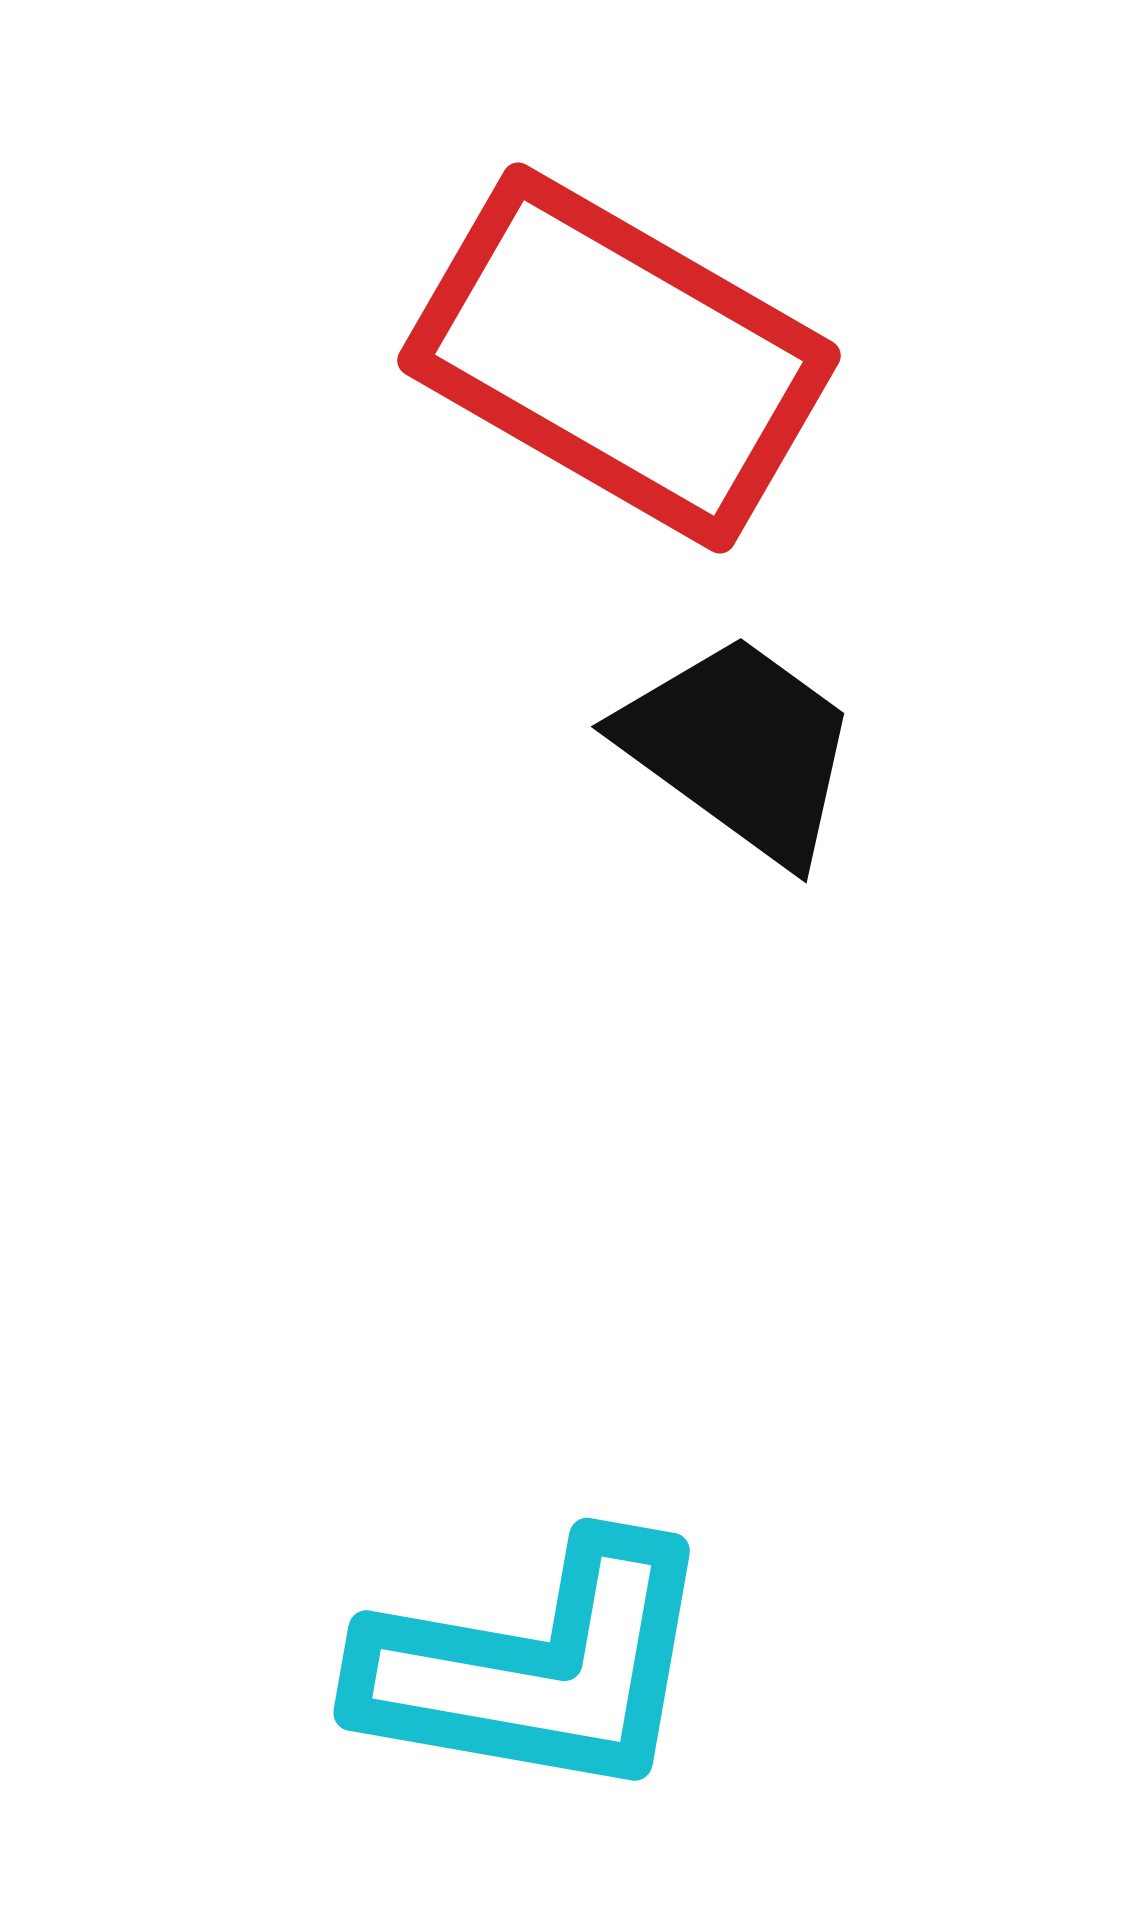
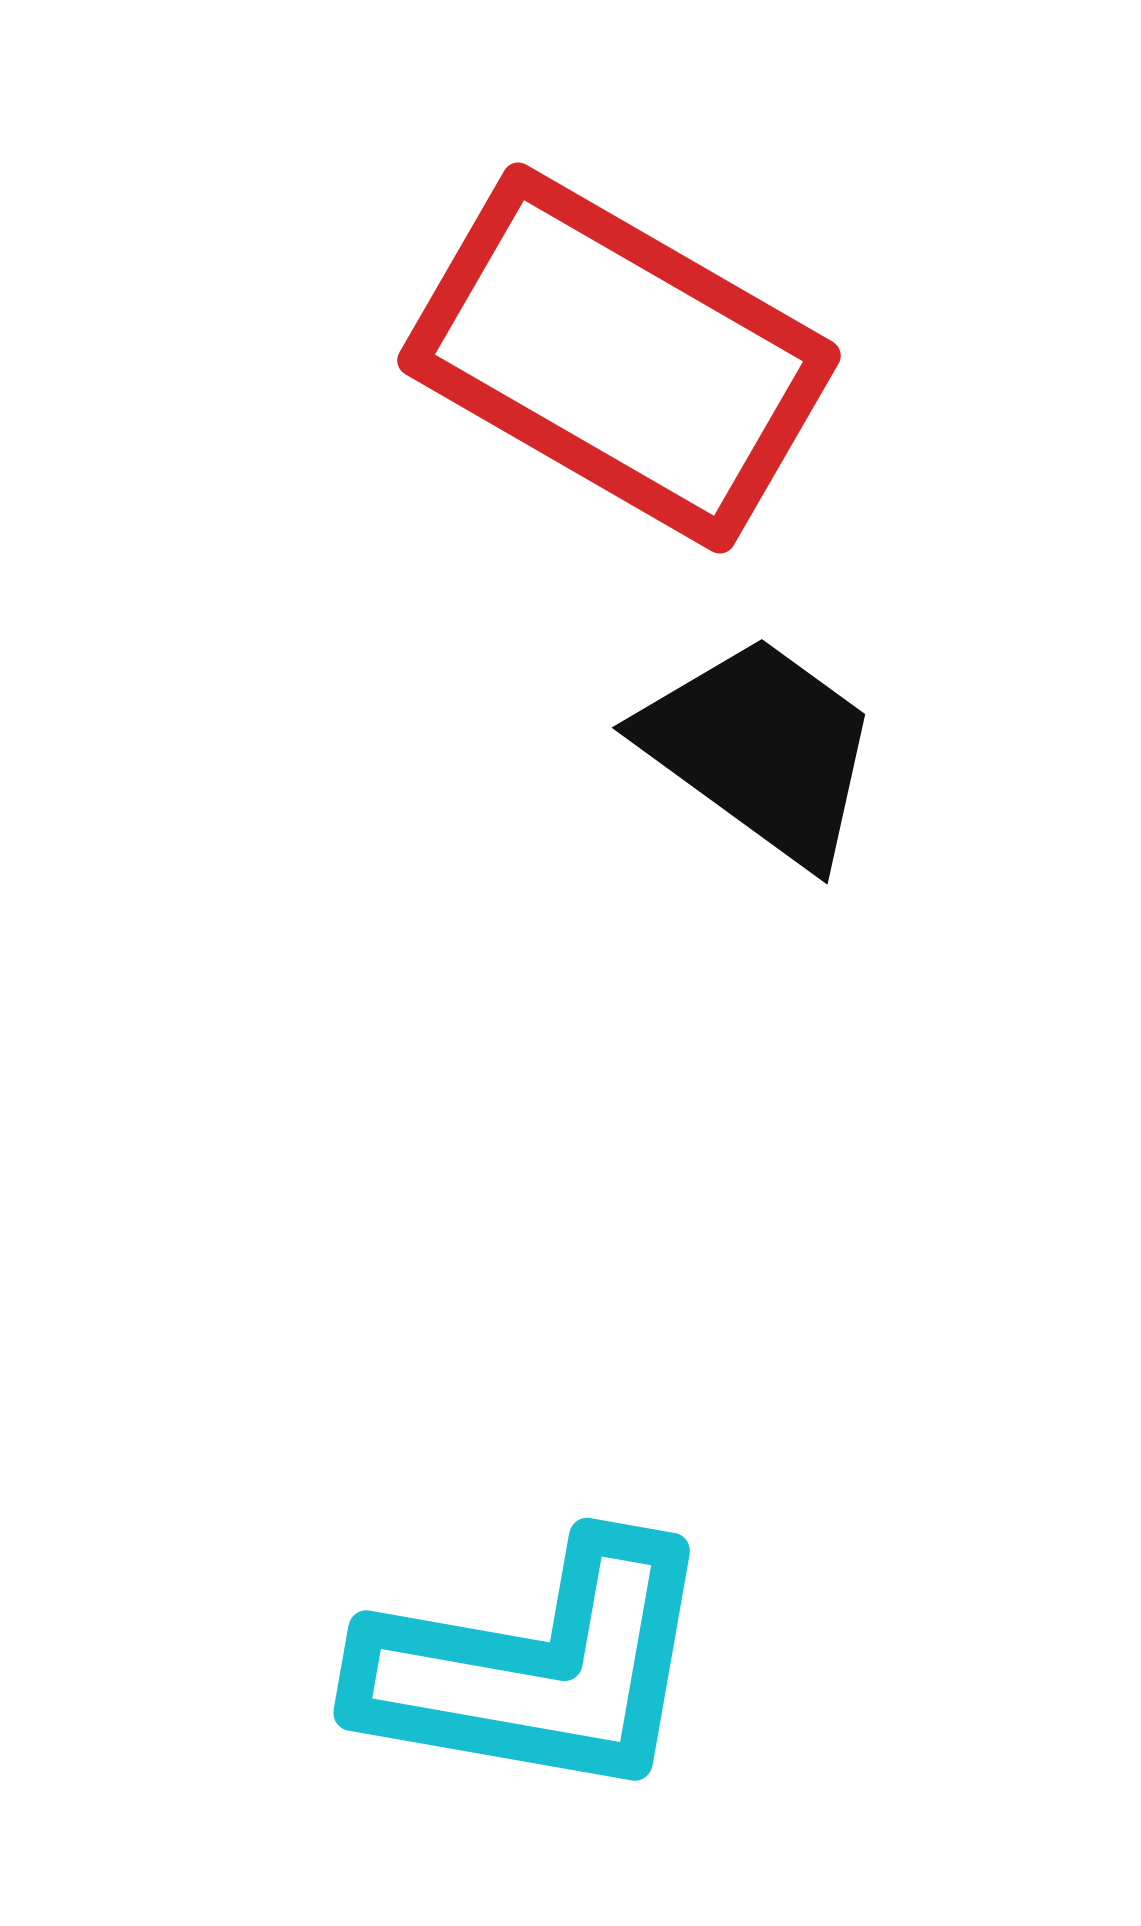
black trapezoid: moved 21 px right, 1 px down
